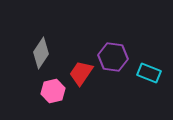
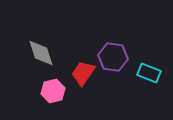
gray diamond: rotated 52 degrees counterclockwise
red trapezoid: moved 2 px right
